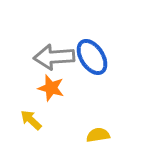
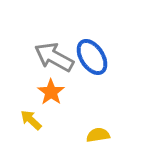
gray arrow: rotated 33 degrees clockwise
orange star: moved 4 px down; rotated 20 degrees clockwise
